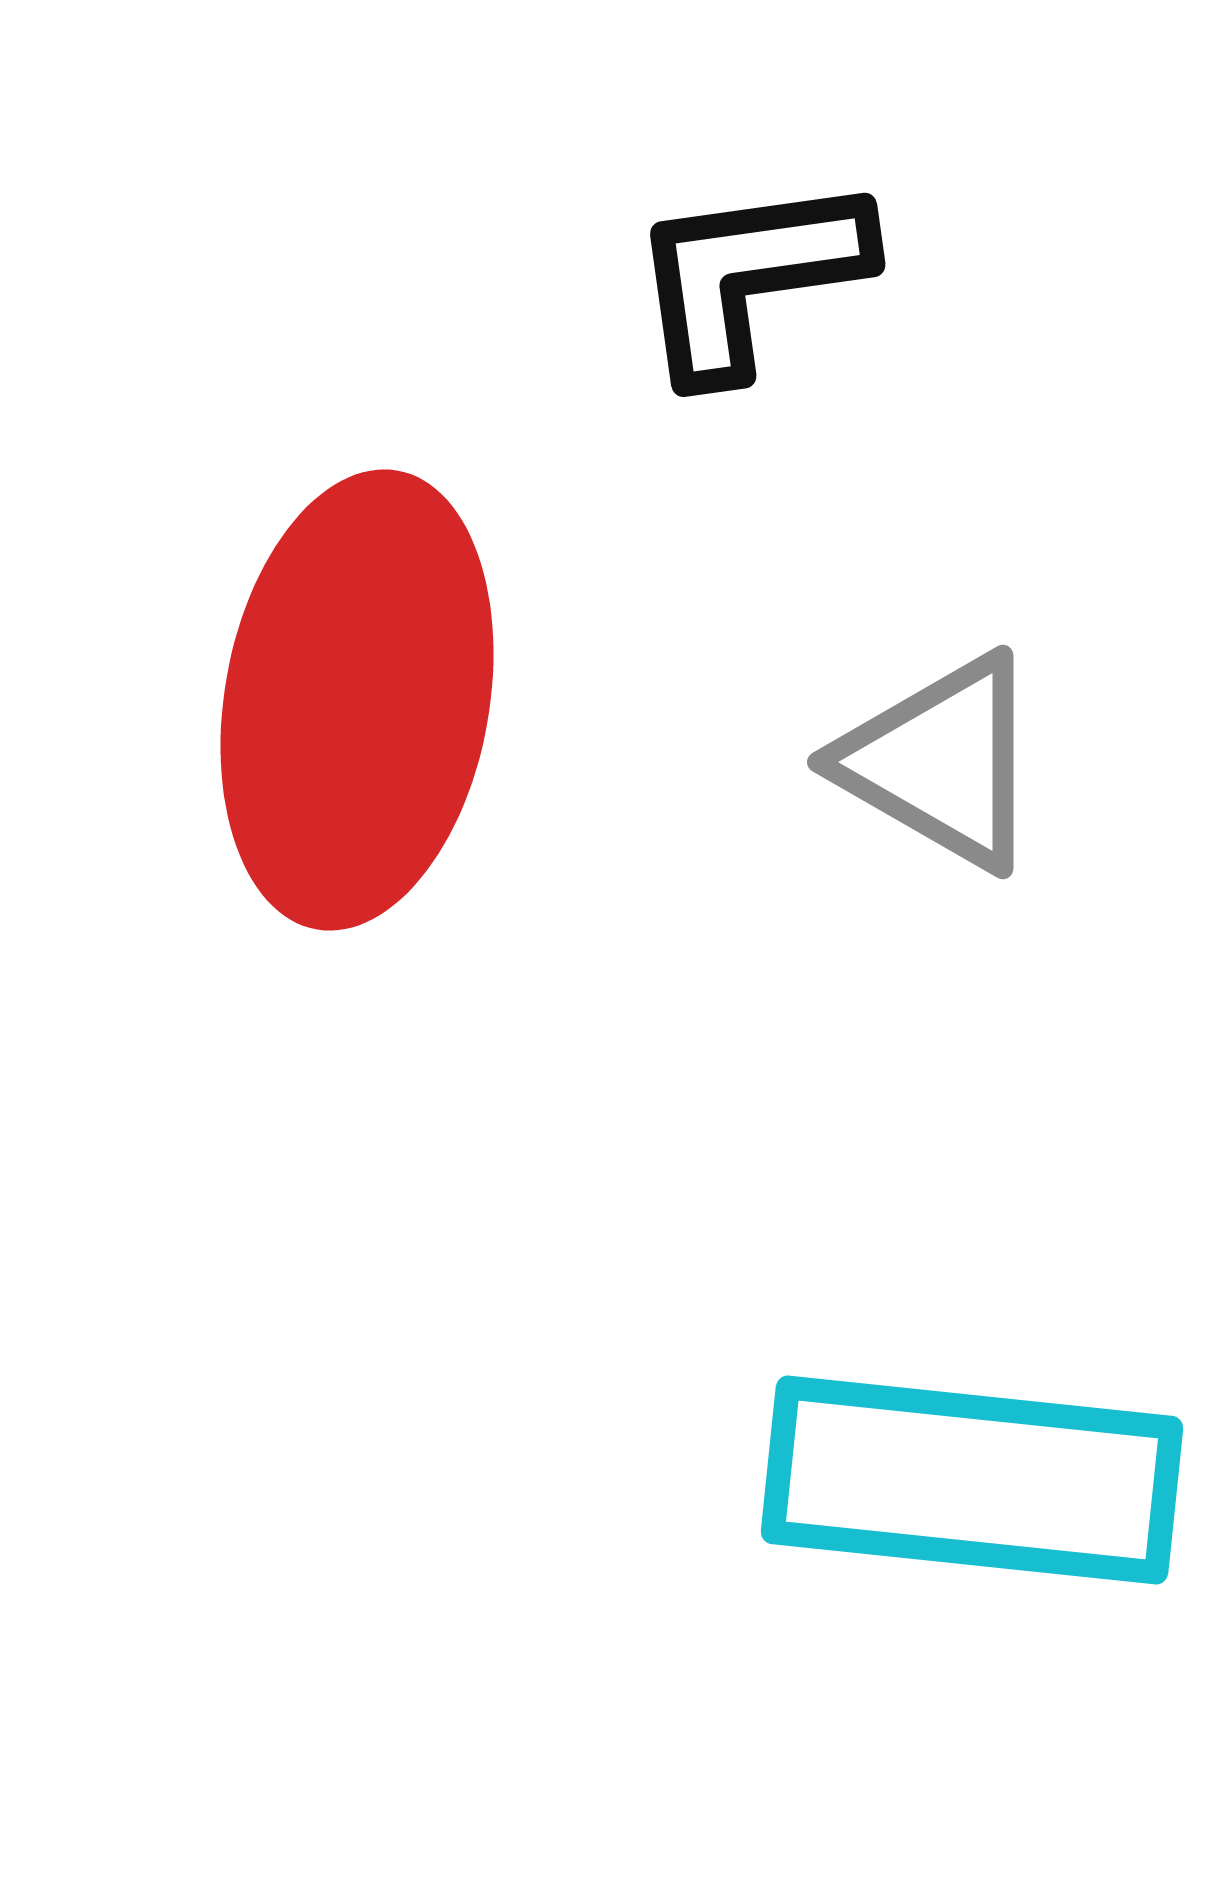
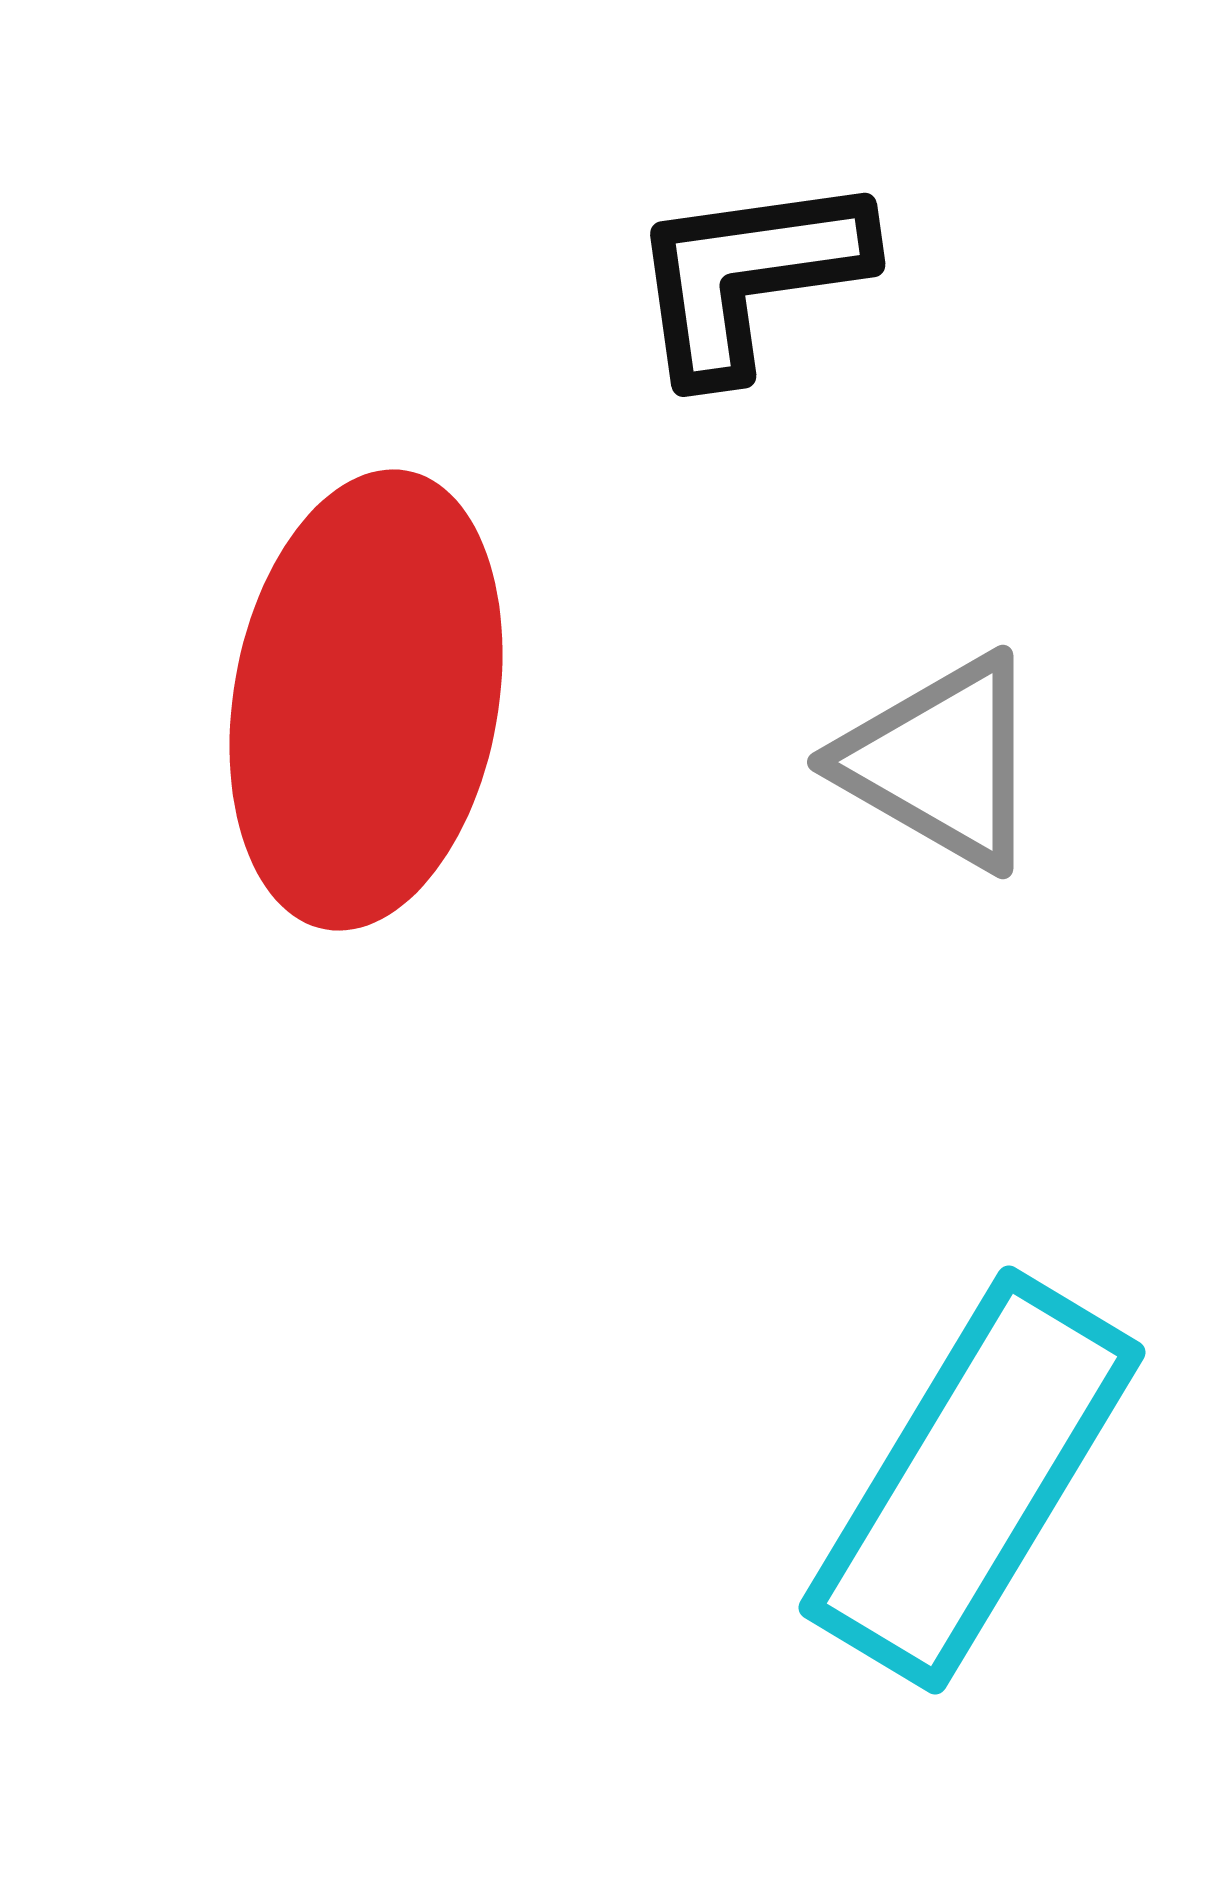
red ellipse: moved 9 px right
cyan rectangle: rotated 65 degrees counterclockwise
